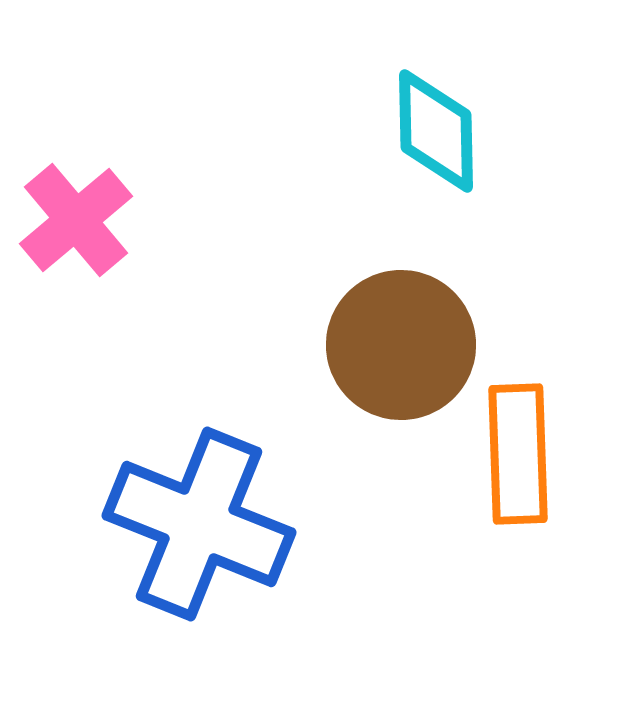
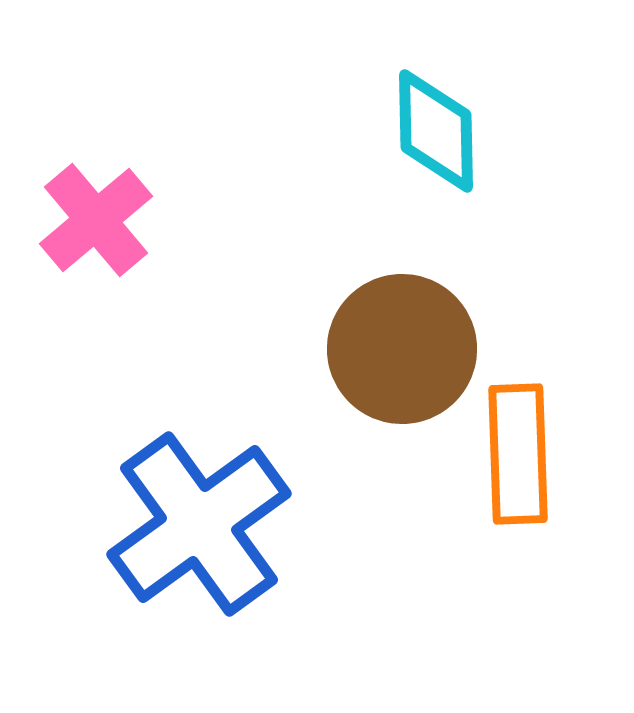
pink cross: moved 20 px right
brown circle: moved 1 px right, 4 px down
blue cross: rotated 32 degrees clockwise
